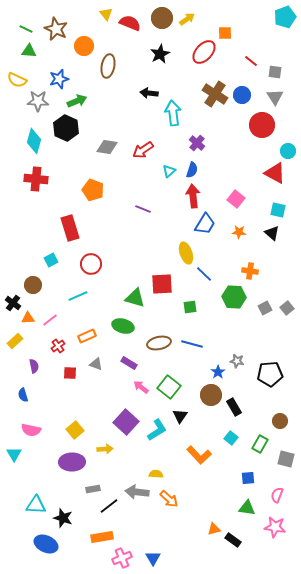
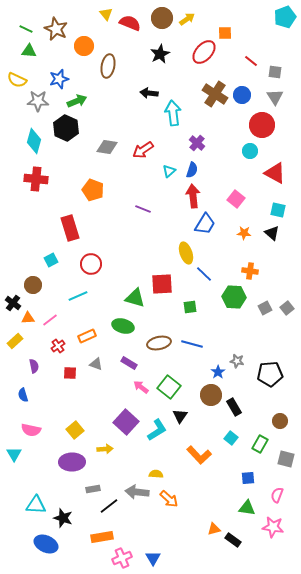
cyan circle at (288, 151): moved 38 px left
orange star at (239, 232): moved 5 px right, 1 px down
pink star at (275, 527): moved 2 px left
